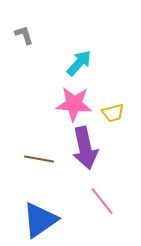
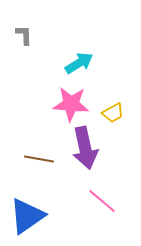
gray L-shape: rotated 15 degrees clockwise
cyan arrow: rotated 16 degrees clockwise
pink star: moved 3 px left
yellow trapezoid: rotated 15 degrees counterclockwise
pink line: rotated 12 degrees counterclockwise
blue triangle: moved 13 px left, 4 px up
